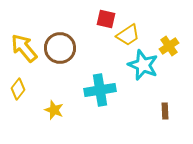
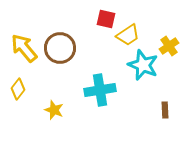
brown rectangle: moved 1 px up
